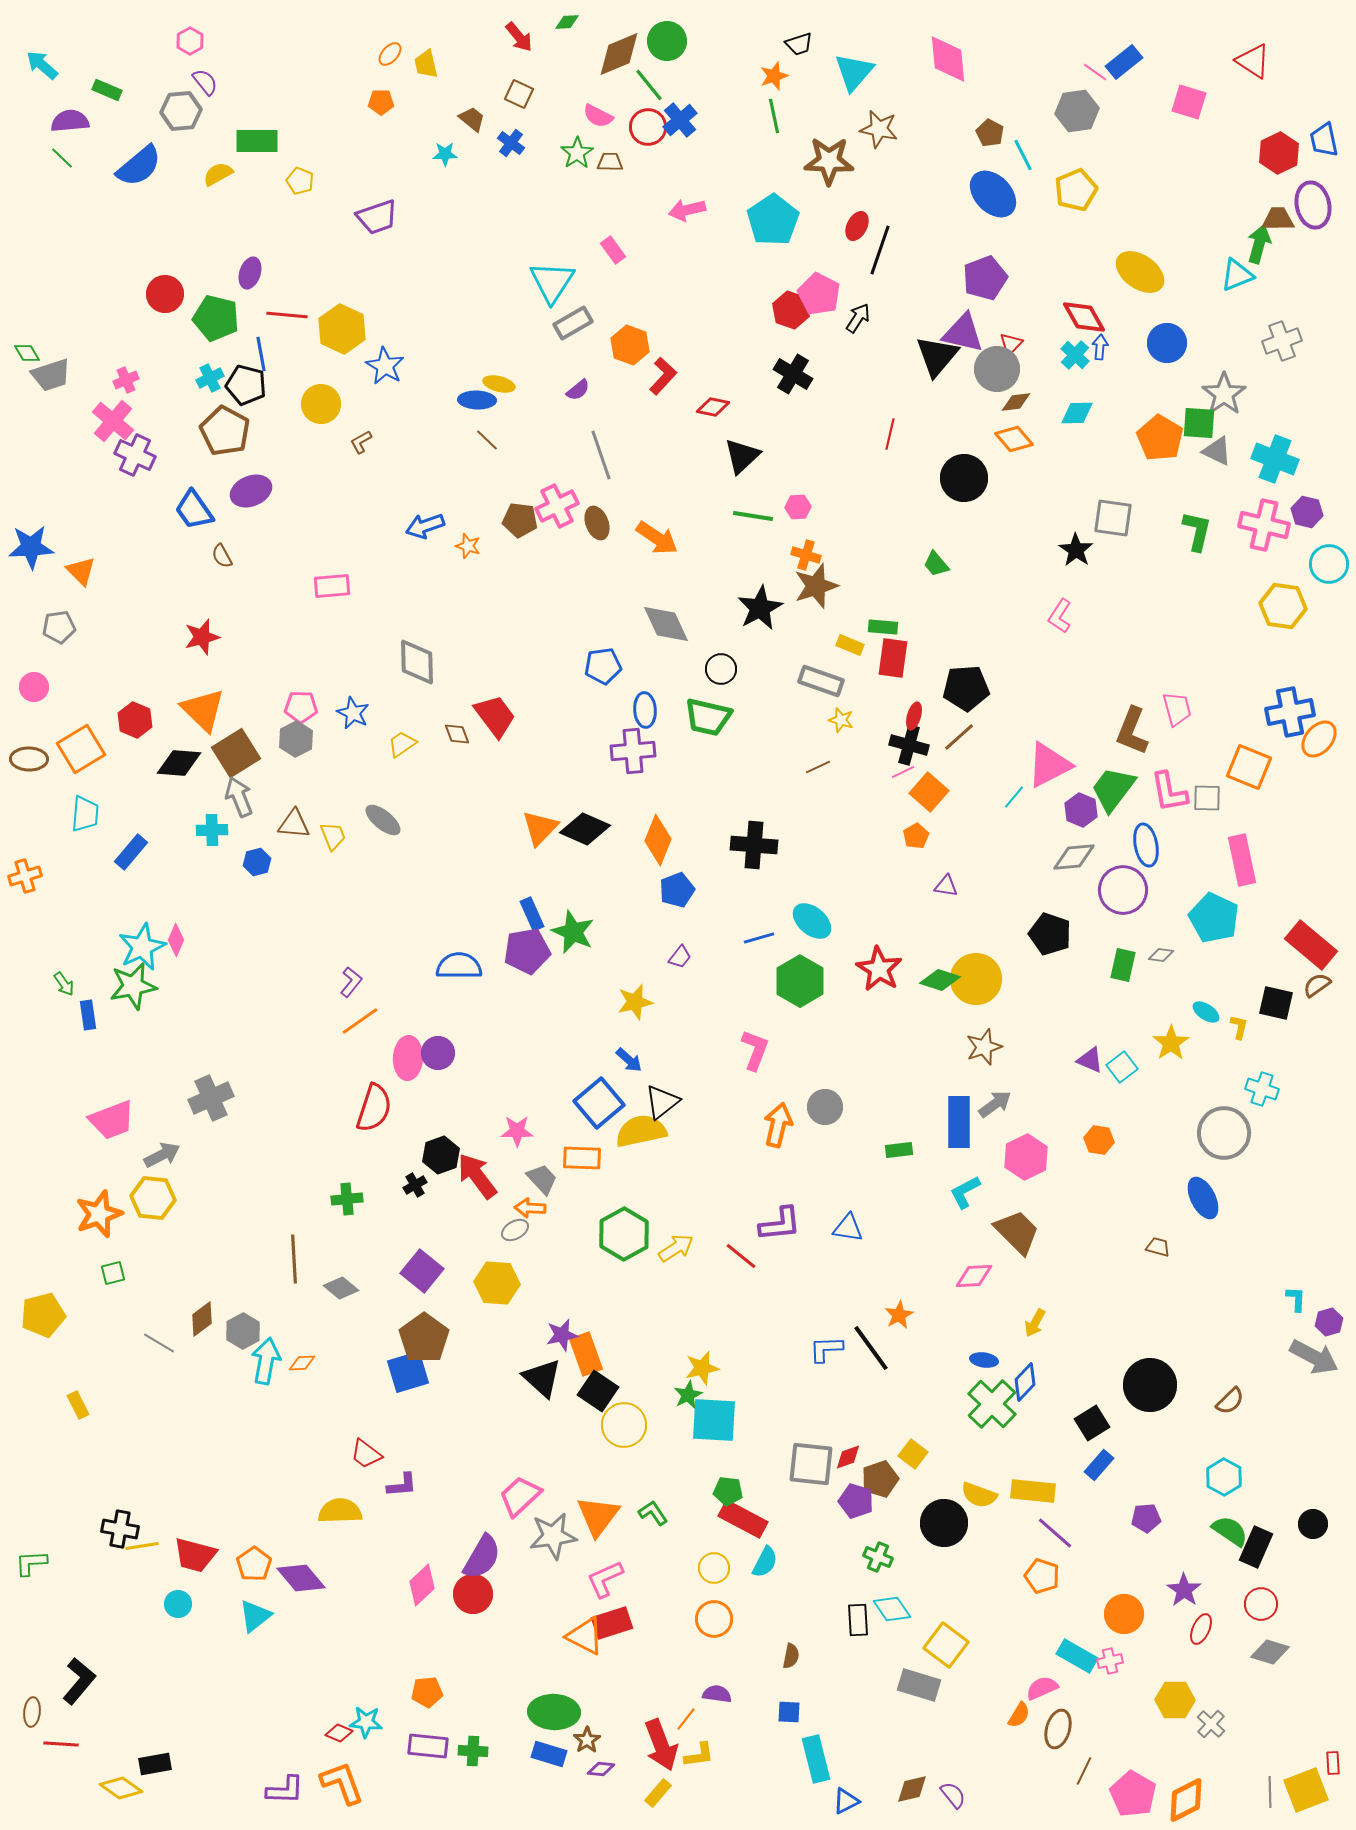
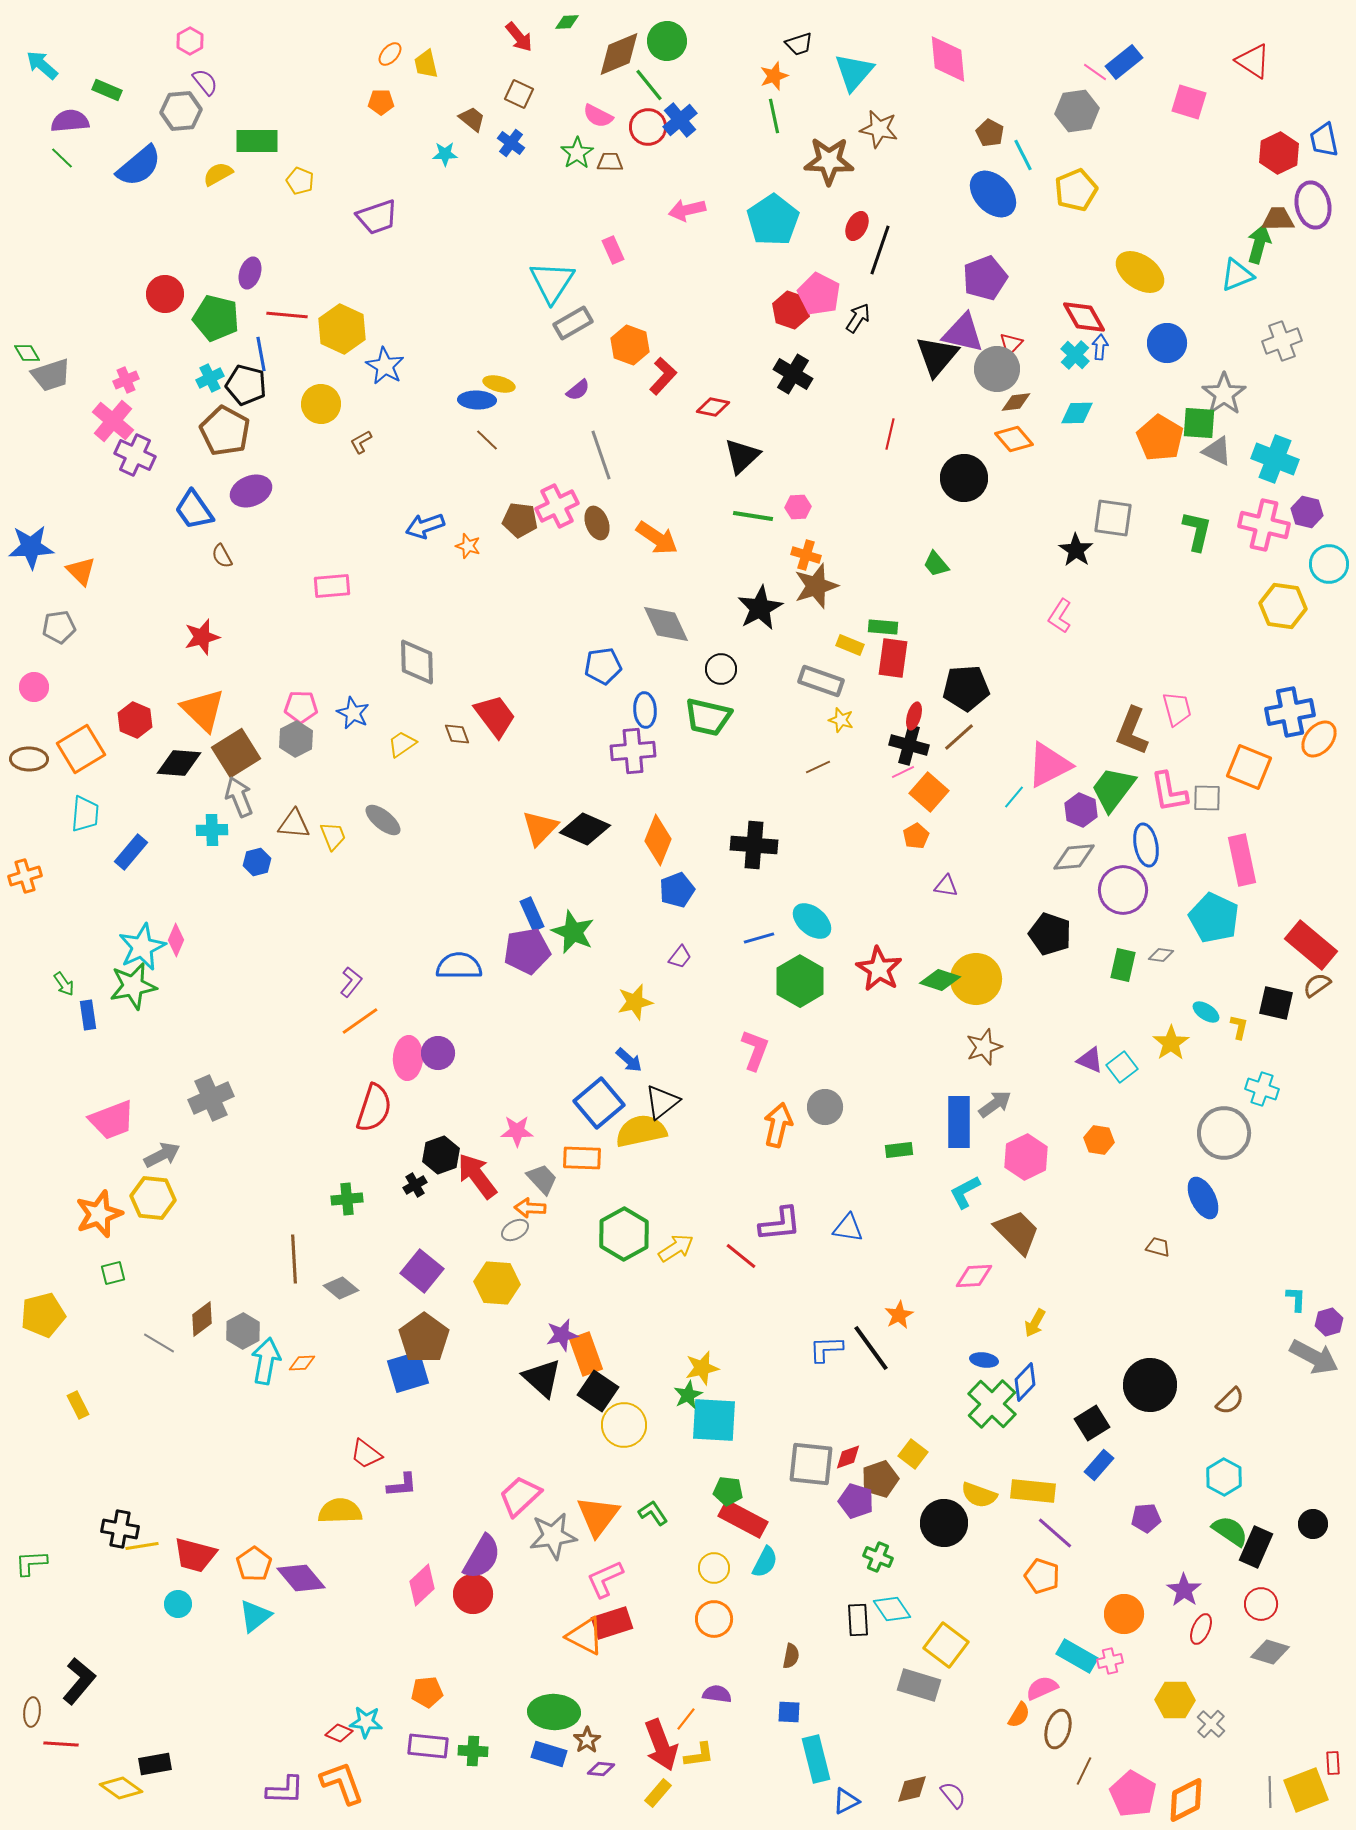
pink rectangle at (613, 250): rotated 12 degrees clockwise
